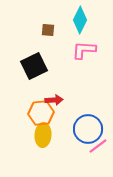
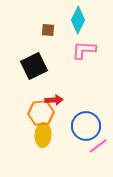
cyan diamond: moved 2 px left
blue circle: moved 2 px left, 3 px up
